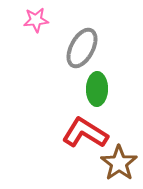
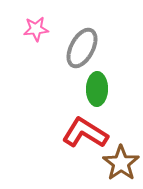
pink star: moved 9 px down
brown star: moved 2 px right
